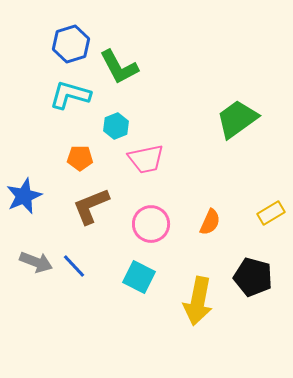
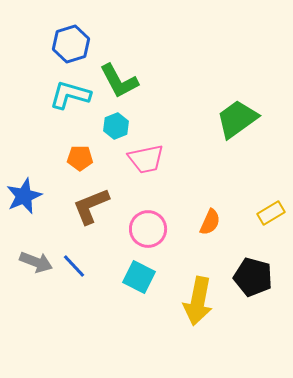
green L-shape: moved 14 px down
pink circle: moved 3 px left, 5 px down
